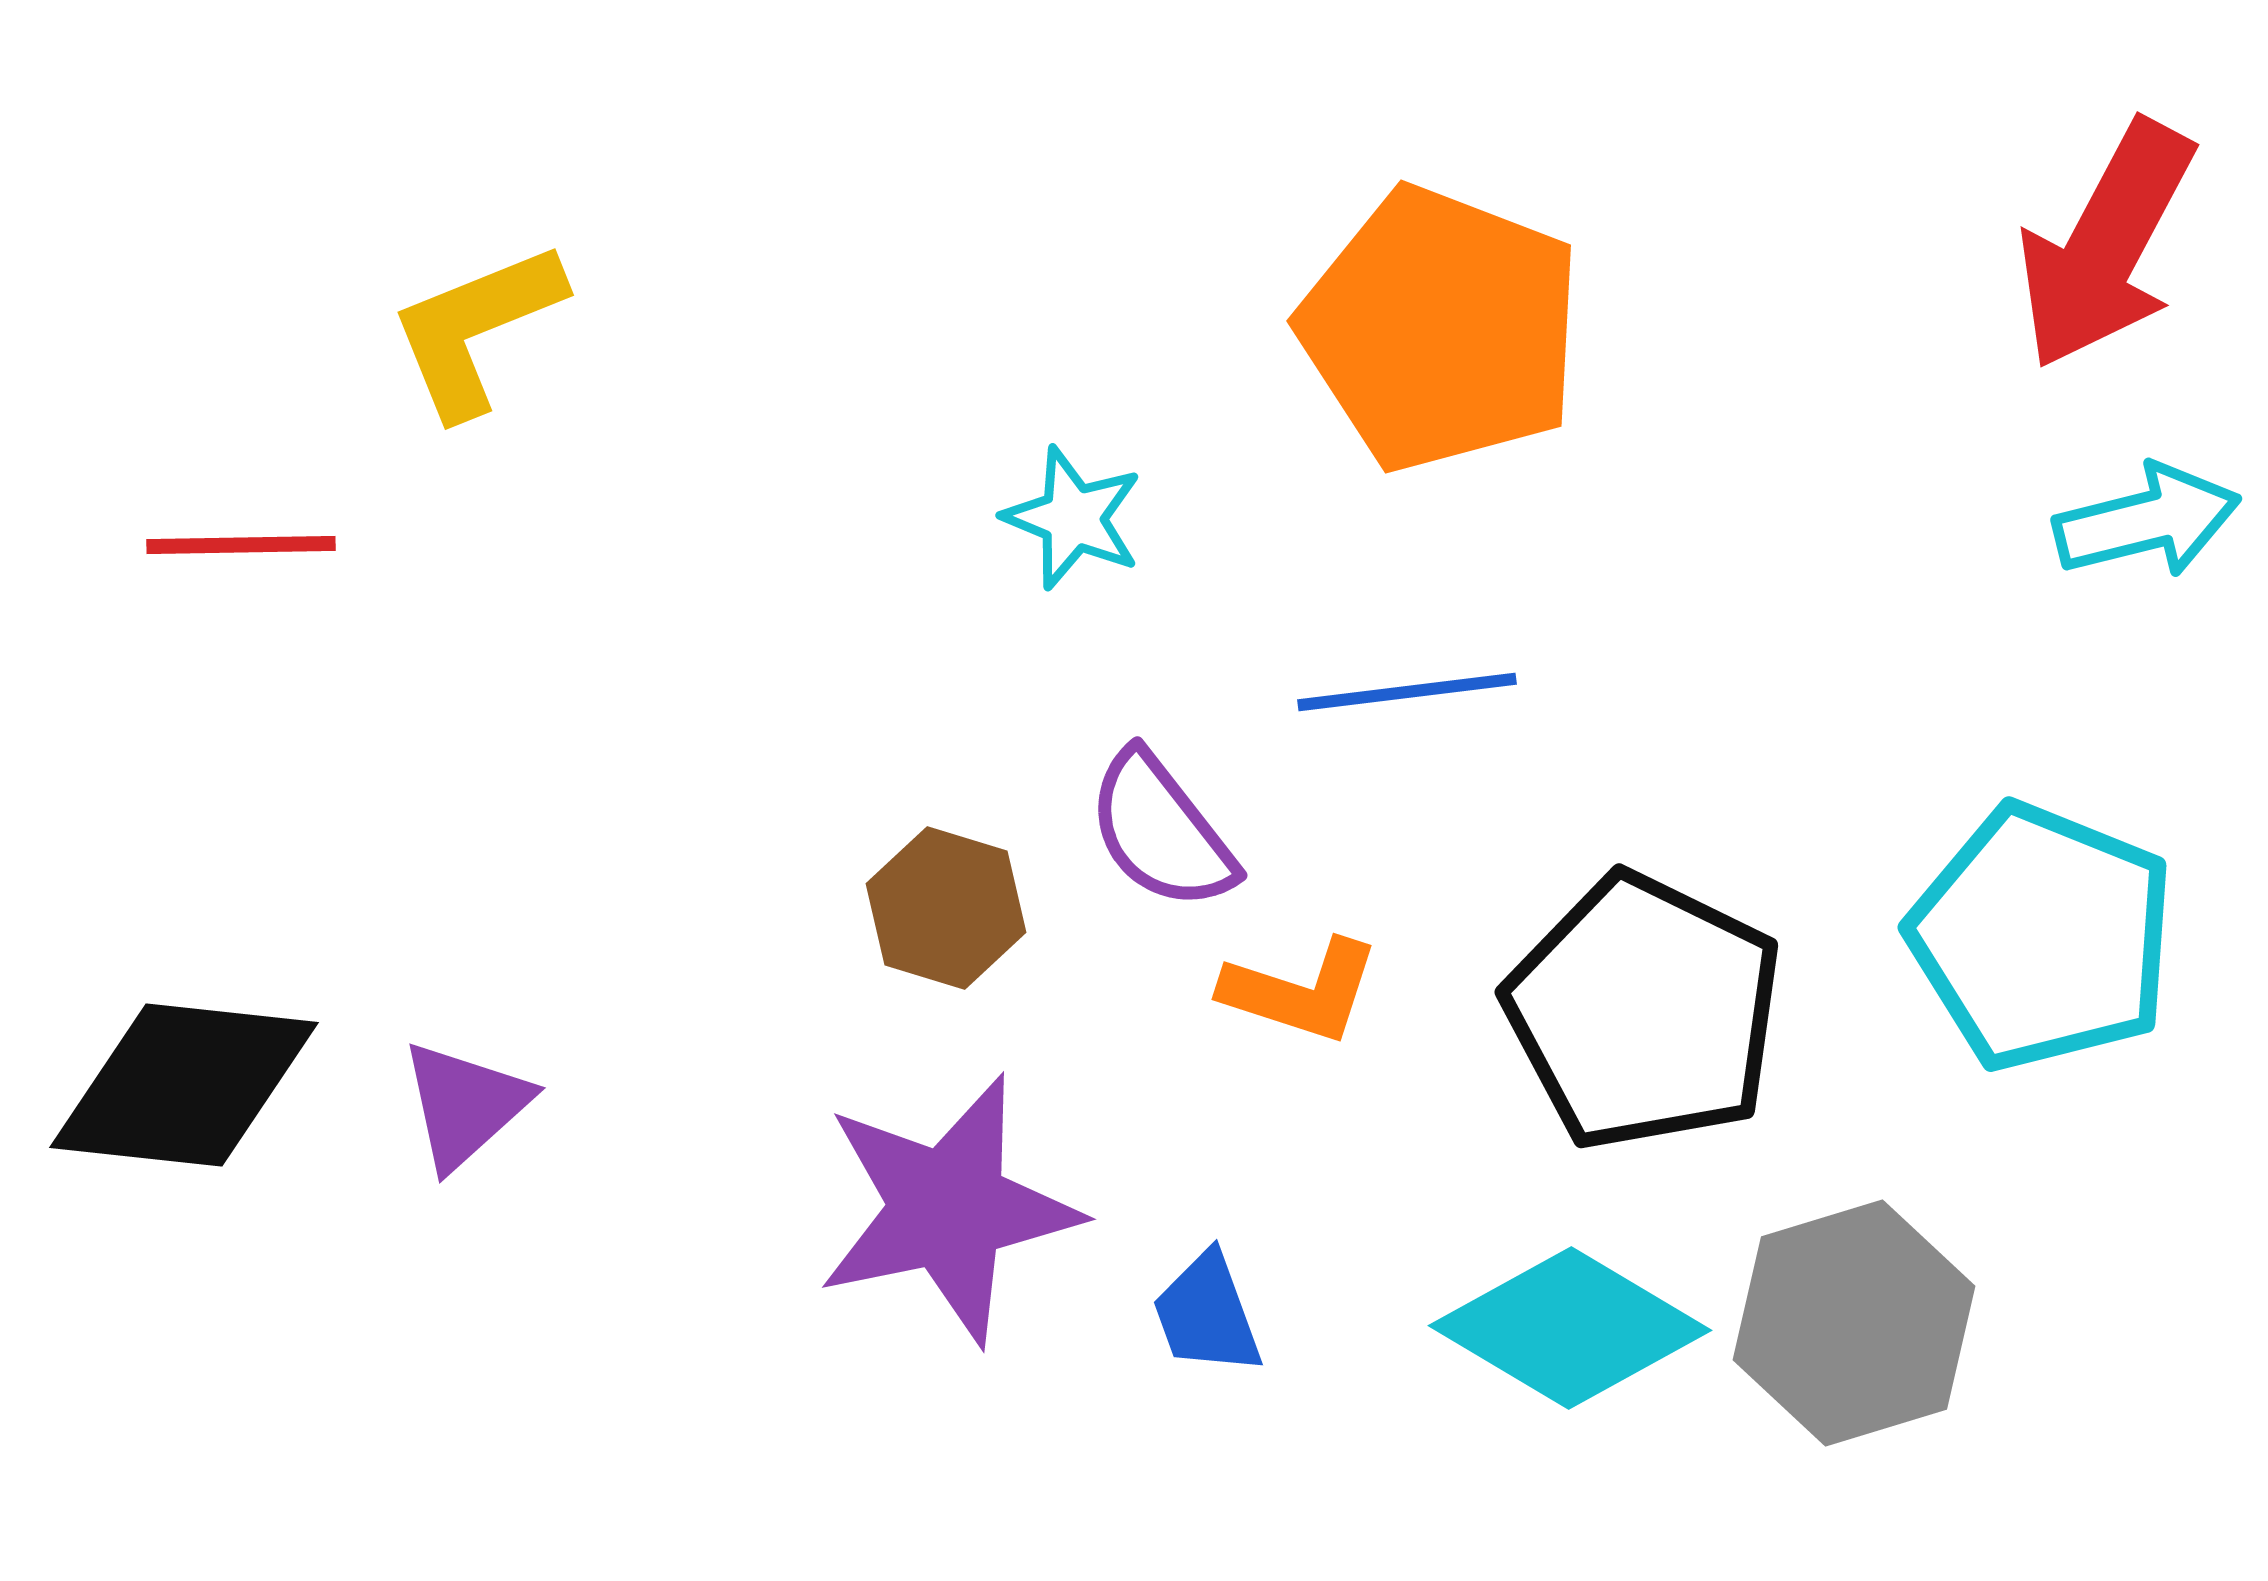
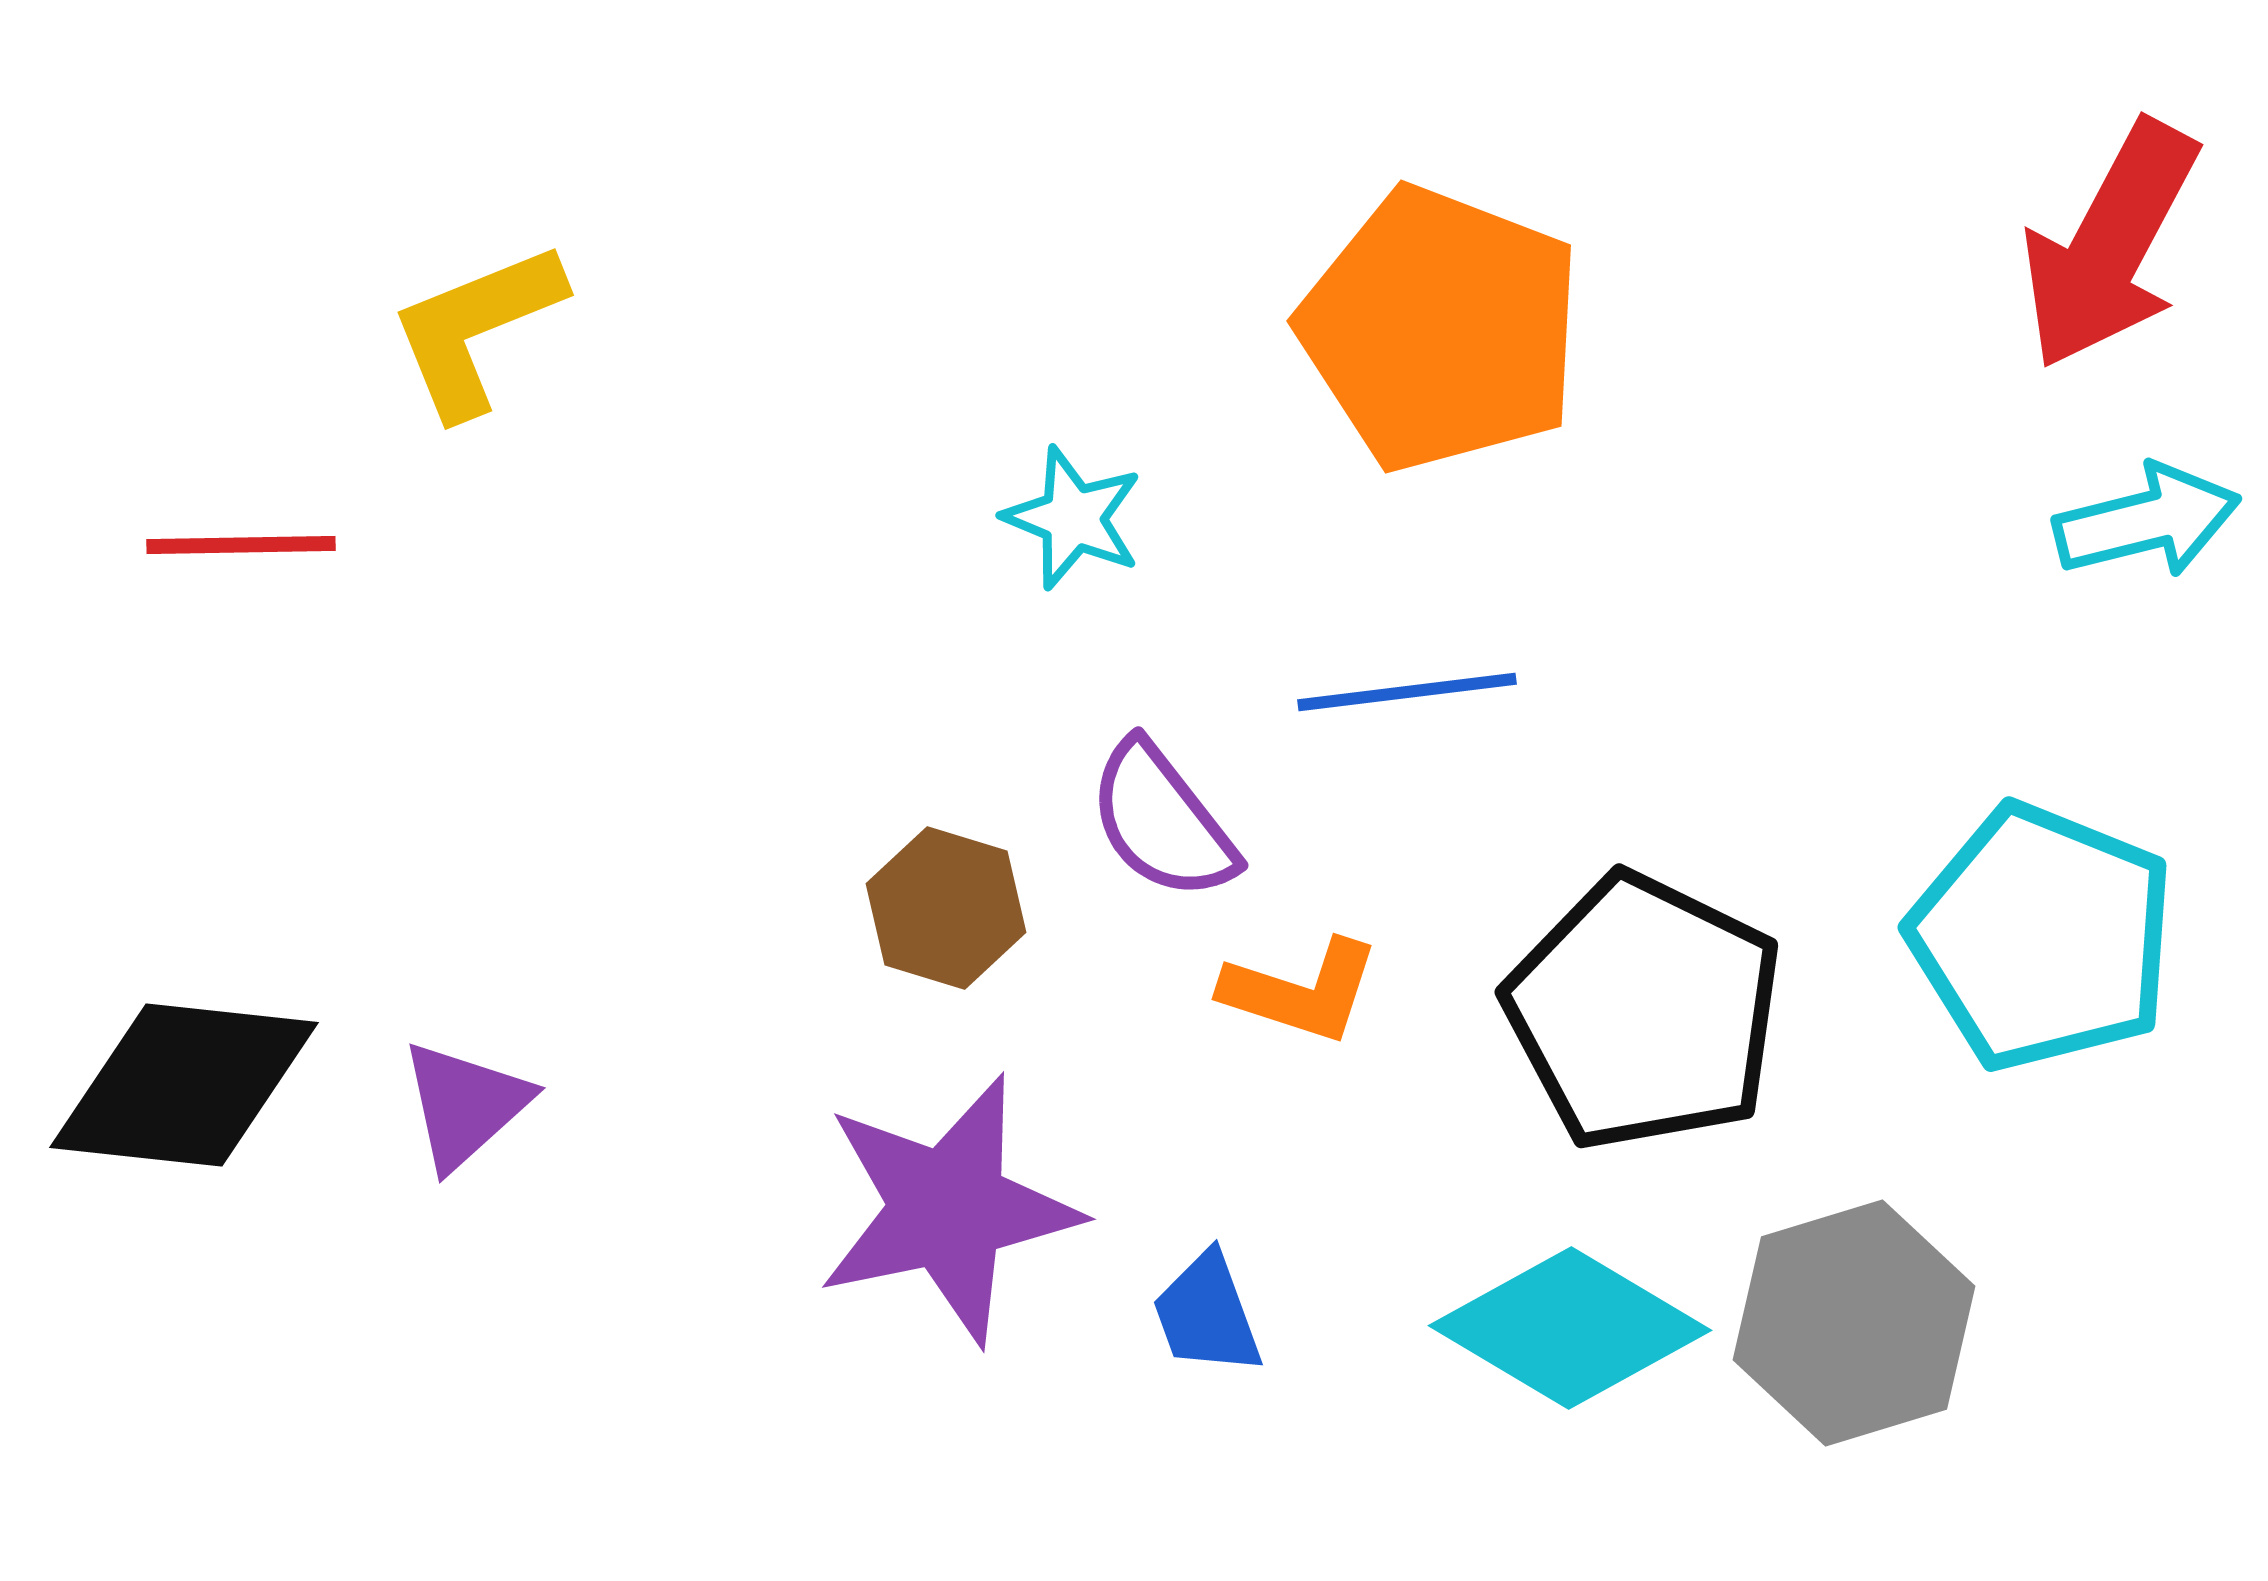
red arrow: moved 4 px right
purple semicircle: moved 1 px right, 10 px up
